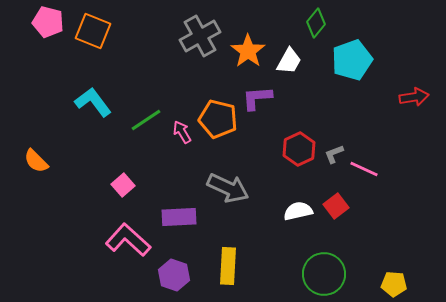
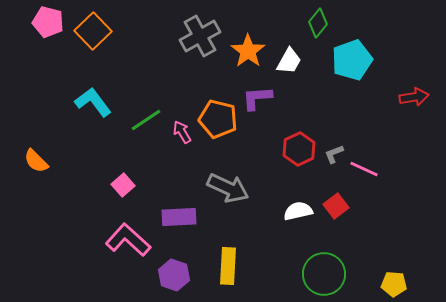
green diamond: moved 2 px right
orange square: rotated 24 degrees clockwise
